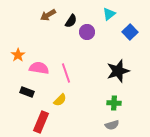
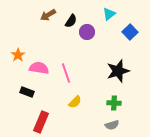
yellow semicircle: moved 15 px right, 2 px down
